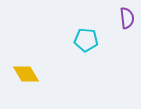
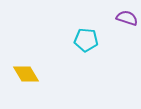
purple semicircle: rotated 65 degrees counterclockwise
